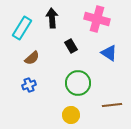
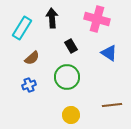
green circle: moved 11 px left, 6 px up
